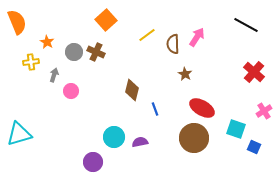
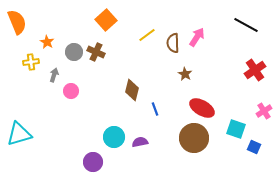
brown semicircle: moved 1 px up
red cross: moved 1 px right, 2 px up; rotated 15 degrees clockwise
